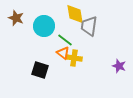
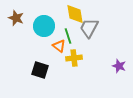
gray trapezoid: moved 2 px down; rotated 20 degrees clockwise
green line: moved 3 px right, 4 px up; rotated 35 degrees clockwise
orange triangle: moved 4 px left, 7 px up
yellow cross: rotated 14 degrees counterclockwise
